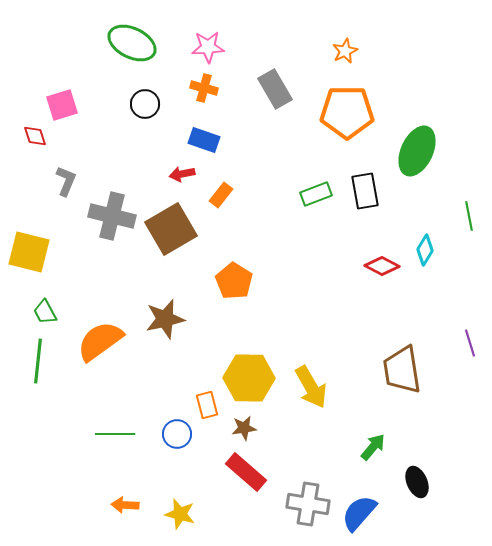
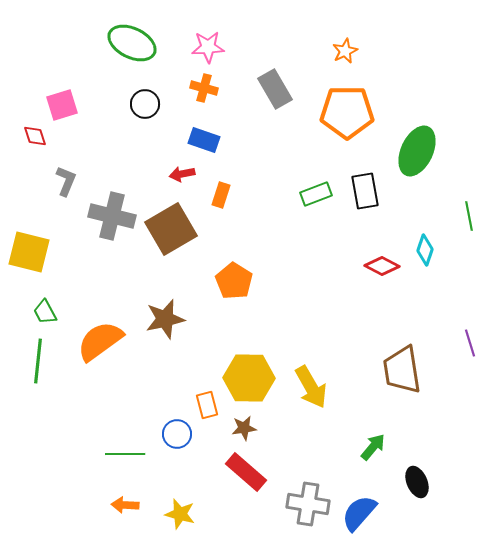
orange rectangle at (221, 195): rotated 20 degrees counterclockwise
cyan diamond at (425, 250): rotated 12 degrees counterclockwise
green line at (115, 434): moved 10 px right, 20 px down
